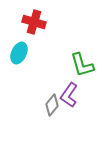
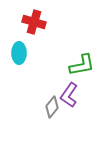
cyan ellipse: rotated 25 degrees counterclockwise
green L-shape: rotated 84 degrees counterclockwise
gray diamond: moved 2 px down
